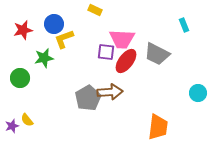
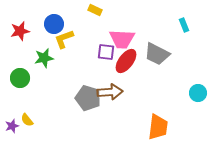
red star: moved 3 px left, 1 px down
gray pentagon: rotated 25 degrees counterclockwise
